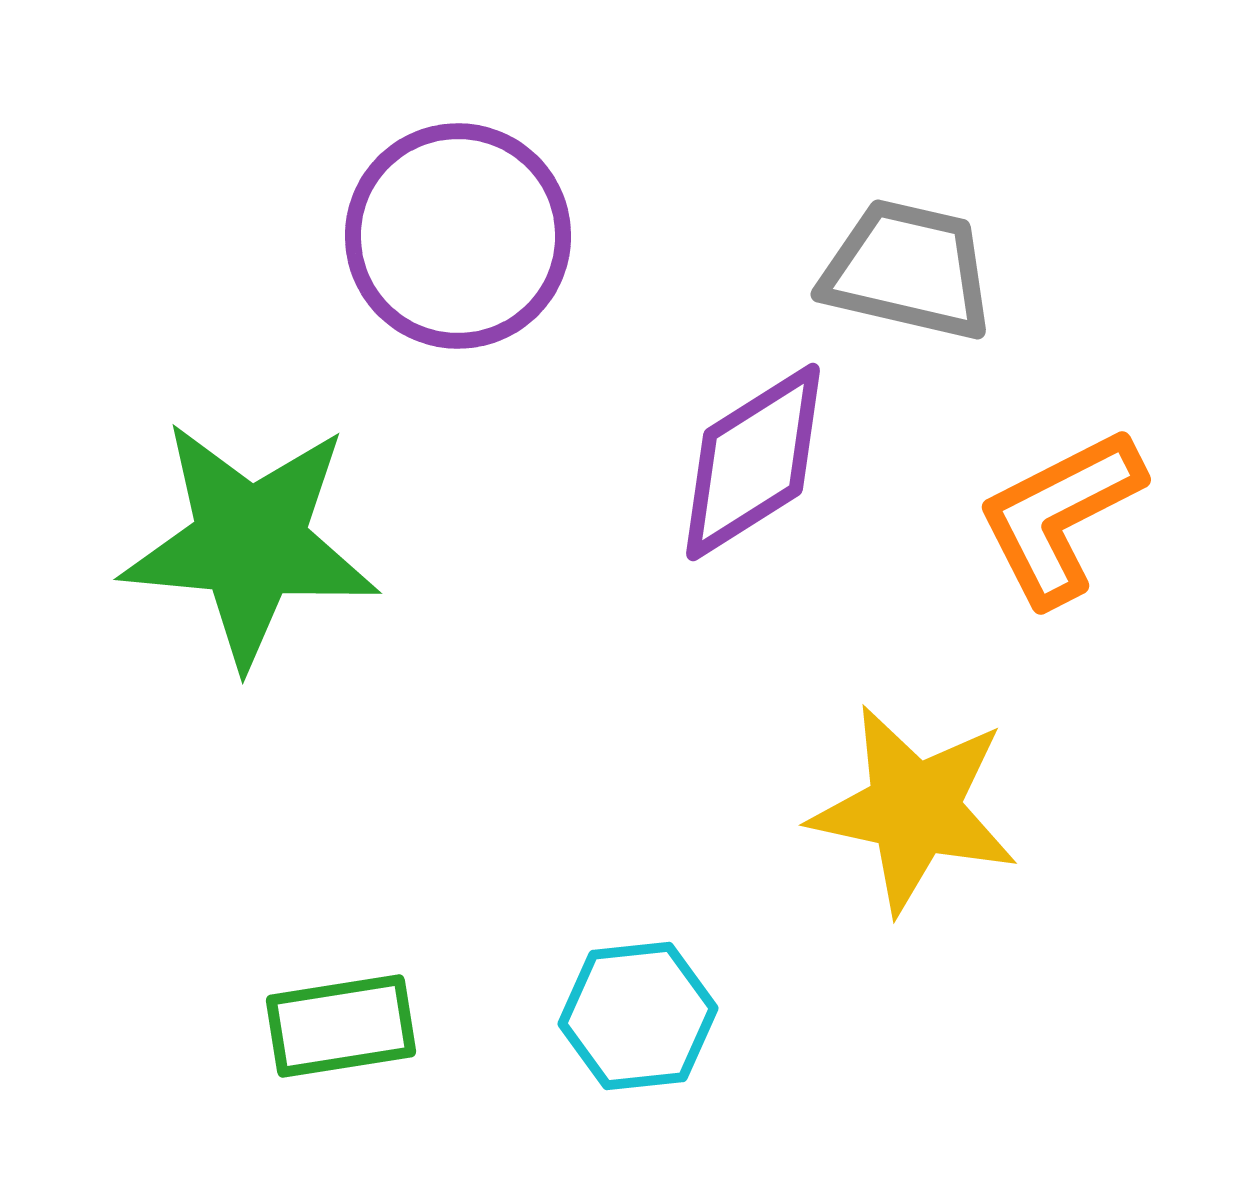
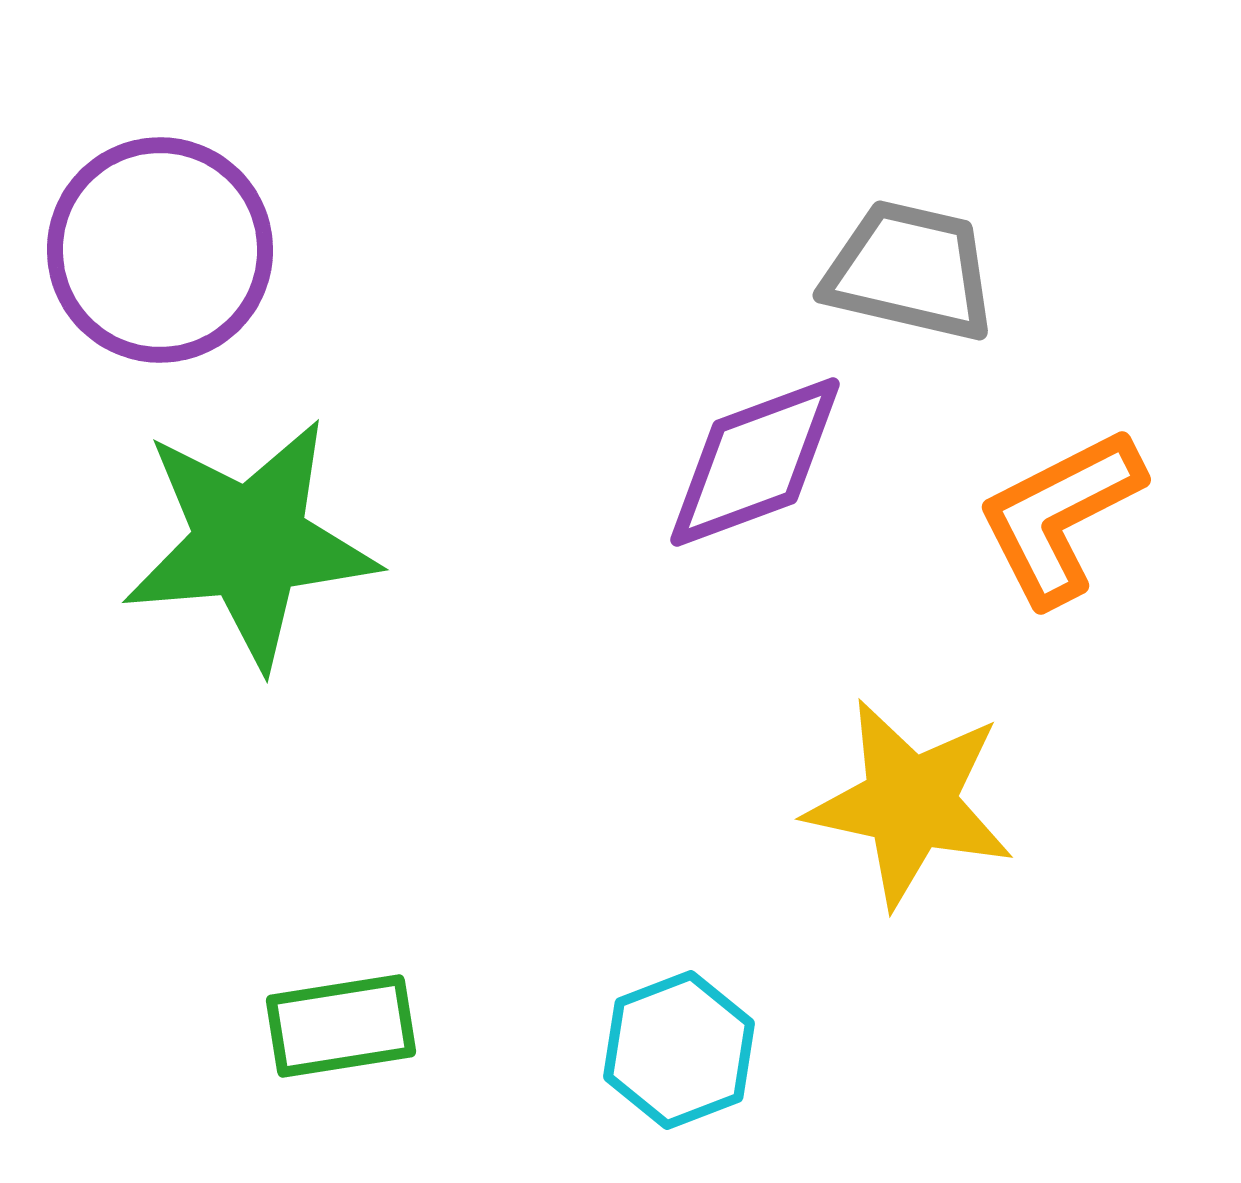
purple circle: moved 298 px left, 14 px down
gray trapezoid: moved 2 px right, 1 px down
purple diamond: moved 2 px right; rotated 12 degrees clockwise
green star: rotated 10 degrees counterclockwise
yellow star: moved 4 px left, 6 px up
cyan hexagon: moved 41 px right, 34 px down; rotated 15 degrees counterclockwise
